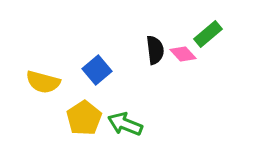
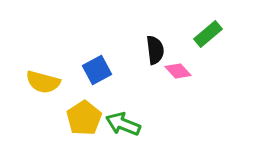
pink diamond: moved 5 px left, 17 px down
blue square: rotated 12 degrees clockwise
green arrow: moved 2 px left
